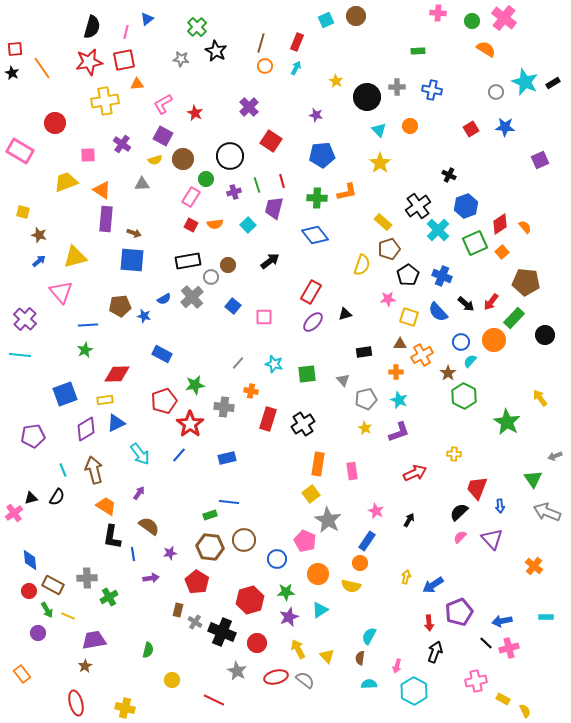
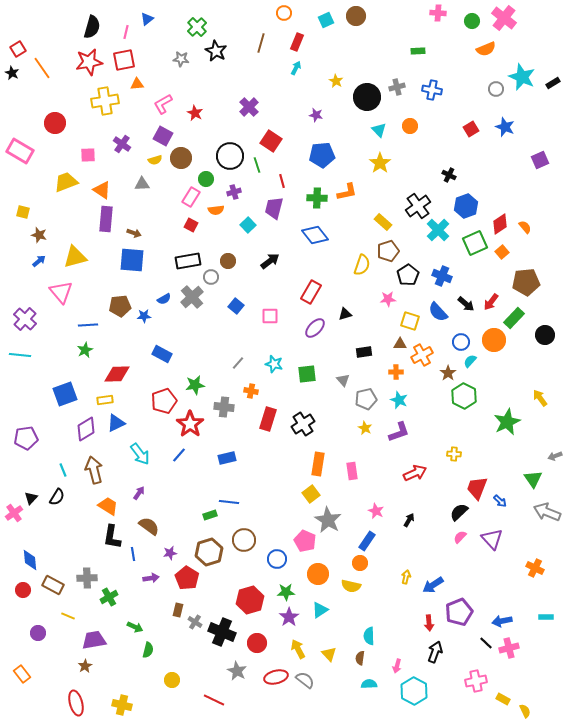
red square at (15, 49): moved 3 px right; rotated 28 degrees counterclockwise
orange semicircle at (486, 49): rotated 126 degrees clockwise
orange circle at (265, 66): moved 19 px right, 53 px up
cyan star at (525, 82): moved 3 px left, 5 px up
gray cross at (397, 87): rotated 14 degrees counterclockwise
gray circle at (496, 92): moved 3 px up
blue star at (505, 127): rotated 18 degrees clockwise
brown circle at (183, 159): moved 2 px left, 1 px up
green line at (257, 185): moved 20 px up
orange semicircle at (215, 224): moved 1 px right, 14 px up
brown pentagon at (389, 249): moved 1 px left, 2 px down
brown circle at (228, 265): moved 4 px up
brown pentagon at (526, 282): rotated 12 degrees counterclockwise
blue square at (233, 306): moved 3 px right
blue star at (144, 316): rotated 16 degrees counterclockwise
pink square at (264, 317): moved 6 px right, 1 px up
yellow square at (409, 317): moved 1 px right, 4 px down
purple ellipse at (313, 322): moved 2 px right, 6 px down
green star at (507, 422): rotated 16 degrees clockwise
purple pentagon at (33, 436): moved 7 px left, 2 px down
black triangle at (31, 498): rotated 32 degrees counterclockwise
orange trapezoid at (106, 506): moved 2 px right
blue arrow at (500, 506): moved 5 px up; rotated 40 degrees counterclockwise
brown hexagon at (210, 547): moved 1 px left, 5 px down; rotated 24 degrees counterclockwise
orange cross at (534, 566): moved 1 px right, 2 px down; rotated 12 degrees counterclockwise
red pentagon at (197, 582): moved 10 px left, 4 px up
red circle at (29, 591): moved 6 px left, 1 px up
green arrow at (47, 610): moved 88 px right, 17 px down; rotated 35 degrees counterclockwise
purple star at (289, 617): rotated 12 degrees counterclockwise
cyan semicircle at (369, 636): rotated 30 degrees counterclockwise
yellow triangle at (327, 656): moved 2 px right, 2 px up
yellow cross at (125, 708): moved 3 px left, 3 px up
